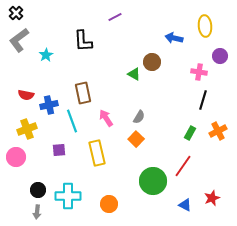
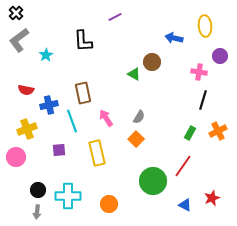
red semicircle: moved 5 px up
